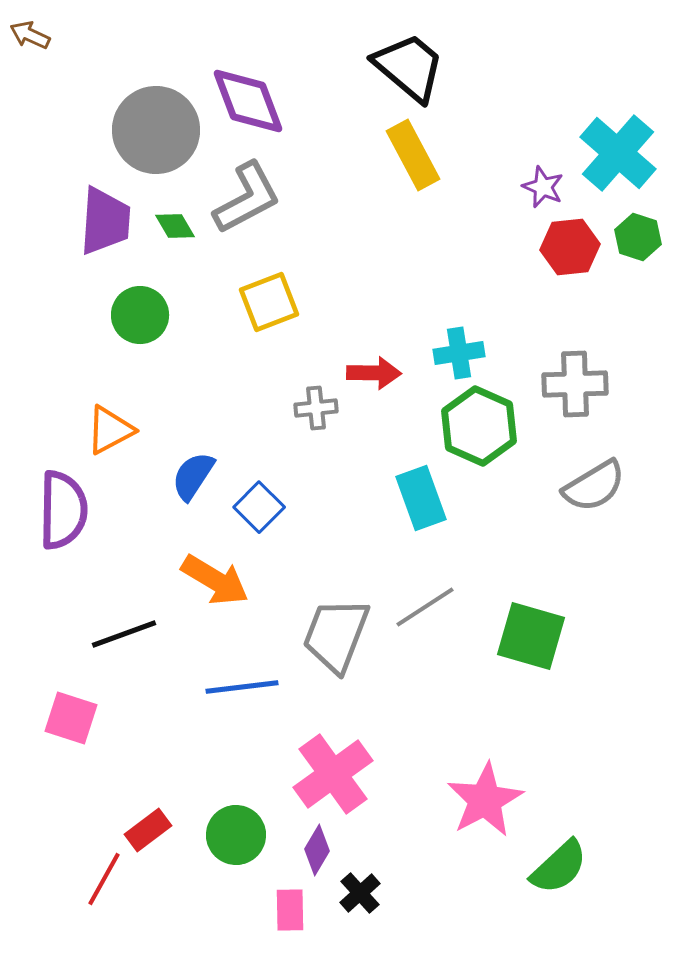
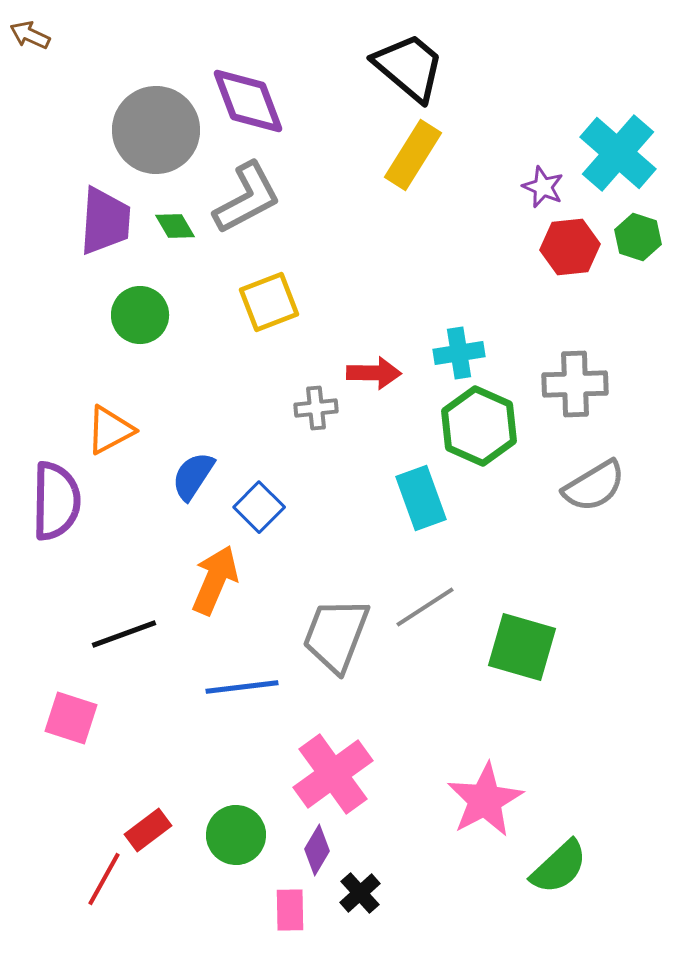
yellow rectangle at (413, 155): rotated 60 degrees clockwise
purple semicircle at (63, 510): moved 7 px left, 9 px up
orange arrow at (215, 580): rotated 98 degrees counterclockwise
green square at (531, 636): moved 9 px left, 11 px down
